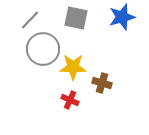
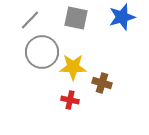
gray circle: moved 1 px left, 3 px down
red cross: rotated 12 degrees counterclockwise
